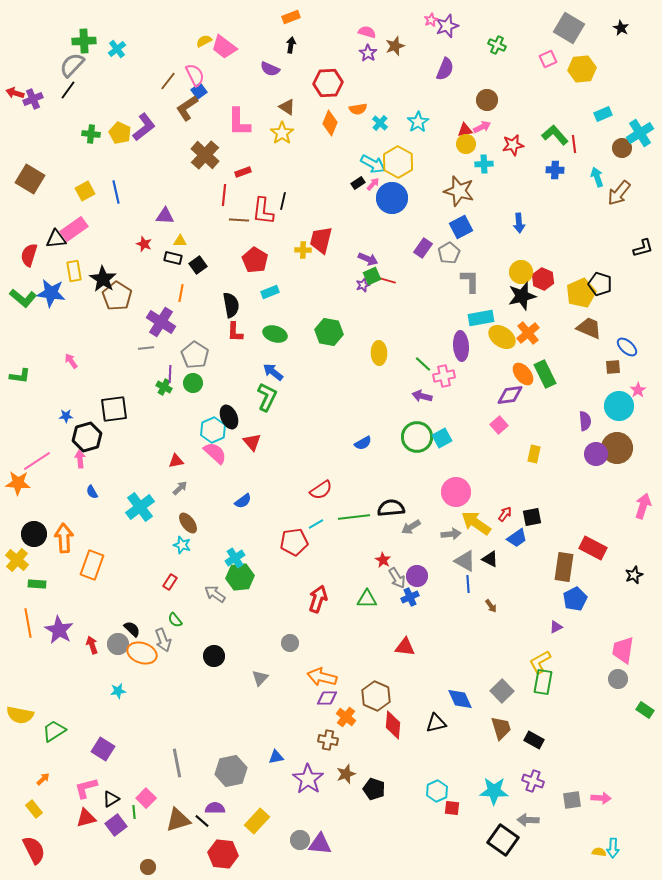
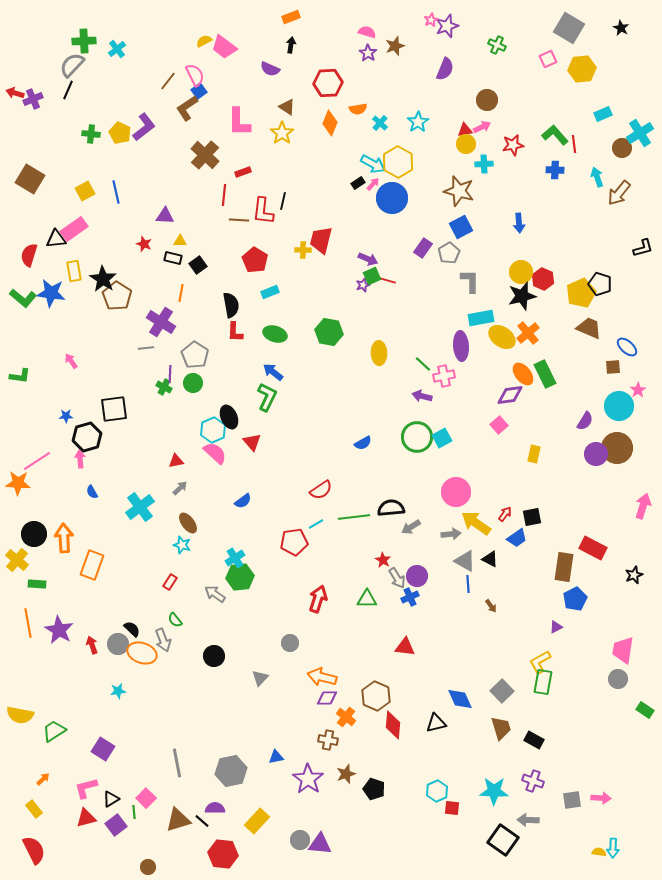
black line at (68, 90): rotated 12 degrees counterclockwise
purple semicircle at (585, 421): rotated 36 degrees clockwise
